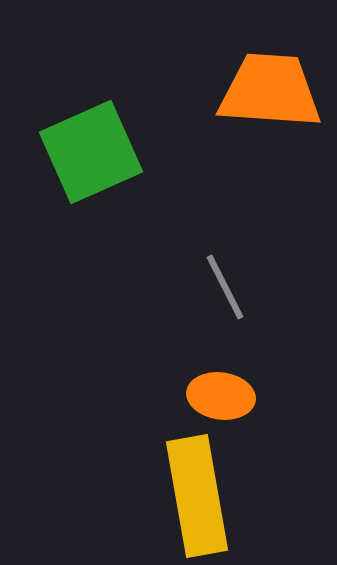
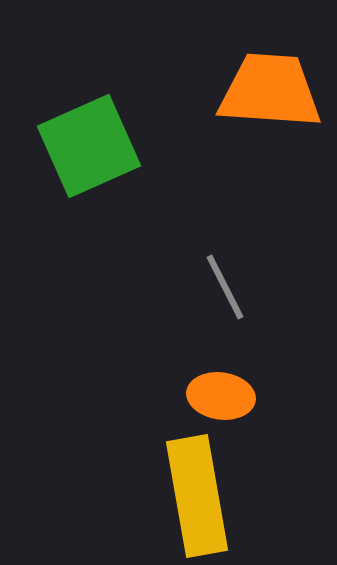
green square: moved 2 px left, 6 px up
